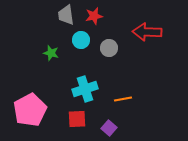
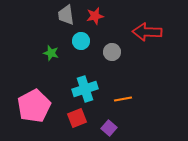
red star: moved 1 px right
cyan circle: moved 1 px down
gray circle: moved 3 px right, 4 px down
pink pentagon: moved 4 px right, 4 px up
red square: moved 1 px up; rotated 18 degrees counterclockwise
